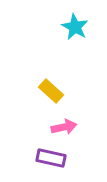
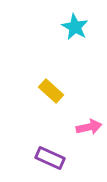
pink arrow: moved 25 px right
purple rectangle: moved 1 px left; rotated 12 degrees clockwise
